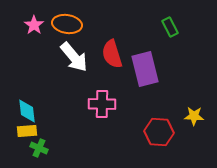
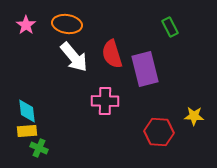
pink star: moved 8 px left
pink cross: moved 3 px right, 3 px up
